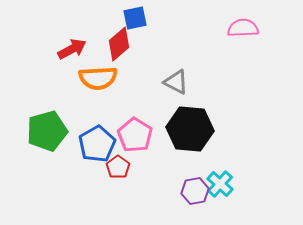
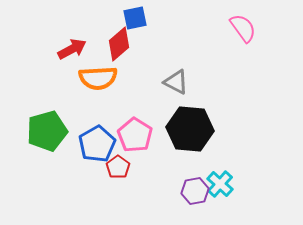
pink semicircle: rotated 56 degrees clockwise
